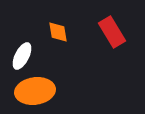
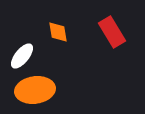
white ellipse: rotated 12 degrees clockwise
orange ellipse: moved 1 px up
